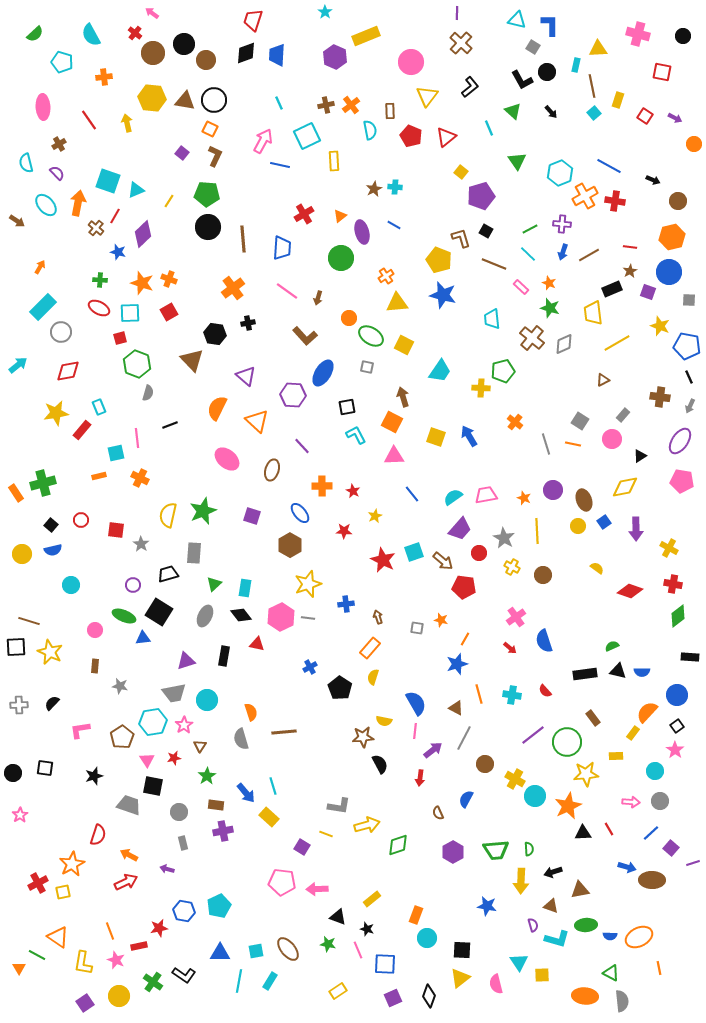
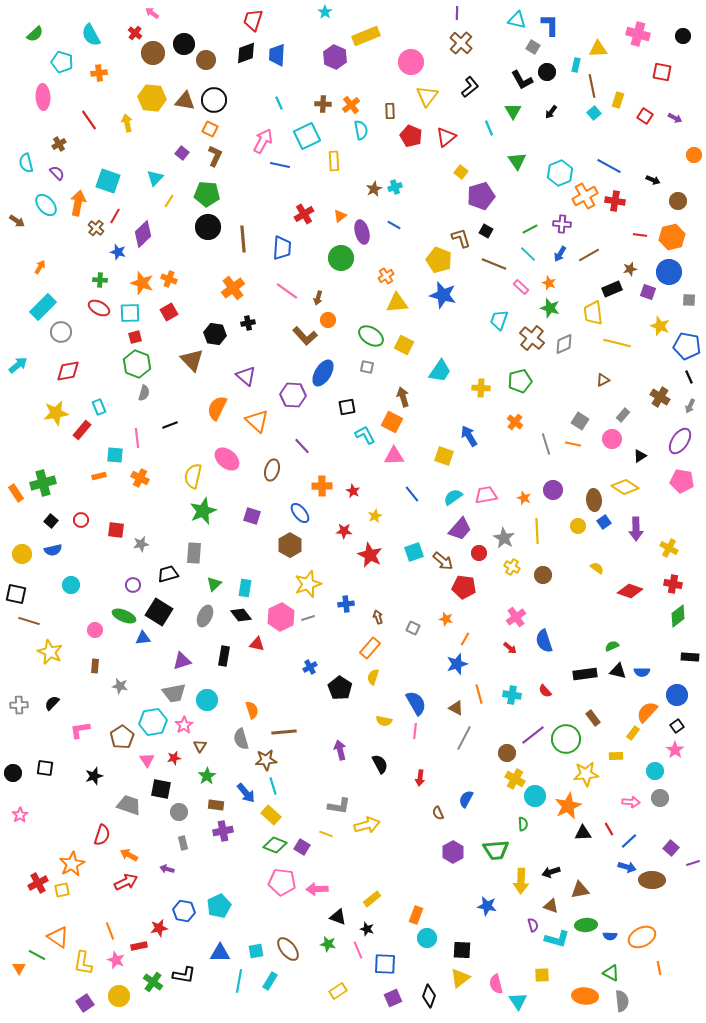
orange cross at (104, 77): moved 5 px left, 4 px up
brown cross at (326, 105): moved 3 px left, 1 px up; rotated 14 degrees clockwise
pink ellipse at (43, 107): moved 10 px up
green triangle at (513, 111): rotated 18 degrees clockwise
black arrow at (551, 112): rotated 80 degrees clockwise
cyan semicircle at (370, 130): moved 9 px left
orange circle at (694, 144): moved 11 px down
cyan cross at (395, 187): rotated 24 degrees counterclockwise
cyan triangle at (136, 190): moved 19 px right, 12 px up; rotated 24 degrees counterclockwise
red line at (630, 247): moved 10 px right, 12 px up
blue arrow at (563, 252): moved 3 px left, 2 px down; rotated 14 degrees clockwise
brown star at (630, 271): moved 2 px up; rotated 16 degrees clockwise
orange circle at (349, 318): moved 21 px left, 2 px down
cyan trapezoid at (492, 319): moved 7 px right, 1 px down; rotated 25 degrees clockwise
red square at (120, 338): moved 15 px right, 1 px up
yellow line at (617, 343): rotated 44 degrees clockwise
green pentagon at (503, 371): moved 17 px right, 10 px down
gray semicircle at (148, 393): moved 4 px left
brown cross at (660, 397): rotated 24 degrees clockwise
cyan L-shape at (356, 435): moved 9 px right
yellow square at (436, 437): moved 8 px right, 19 px down
cyan square at (116, 453): moved 1 px left, 2 px down; rotated 18 degrees clockwise
yellow diamond at (625, 487): rotated 44 degrees clockwise
brown ellipse at (584, 500): moved 10 px right; rotated 15 degrees clockwise
yellow semicircle at (168, 515): moved 25 px right, 39 px up
black square at (51, 525): moved 4 px up
gray star at (141, 544): rotated 28 degrees clockwise
red star at (383, 560): moved 13 px left, 5 px up
gray line at (308, 618): rotated 24 degrees counterclockwise
orange star at (441, 620): moved 5 px right, 1 px up
gray square at (417, 628): moved 4 px left; rotated 16 degrees clockwise
black square at (16, 647): moved 53 px up; rotated 15 degrees clockwise
purple triangle at (186, 661): moved 4 px left
orange semicircle at (251, 712): moved 1 px right, 2 px up
brown star at (363, 737): moved 97 px left, 23 px down
green circle at (567, 742): moved 1 px left, 3 px up
purple arrow at (433, 750): moved 93 px left; rotated 66 degrees counterclockwise
brown circle at (485, 764): moved 22 px right, 11 px up
black square at (153, 786): moved 8 px right, 3 px down
gray circle at (660, 801): moved 3 px up
yellow rectangle at (269, 817): moved 2 px right, 2 px up
blue line at (651, 833): moved 22 px left, 8 px down
red semicircle at (98, 835): moved 4 px right
green diamond at (398, 845): moved 123 px left; rotated 40 degrees clockwise
green semicircle at (529, 849): moved 6 px left, 25 px up
black arrow at (553, 872): moved 2 px left
yellow square at (63, 892): moved 1 px left, 2 px up
orange ellipse at (639, 937): moved 3 px right
cyan triangle at (519, 962): moved 1 px left, 39 px down
black L-shape at (184, 975): rotated 25 degrees counterclockwise
